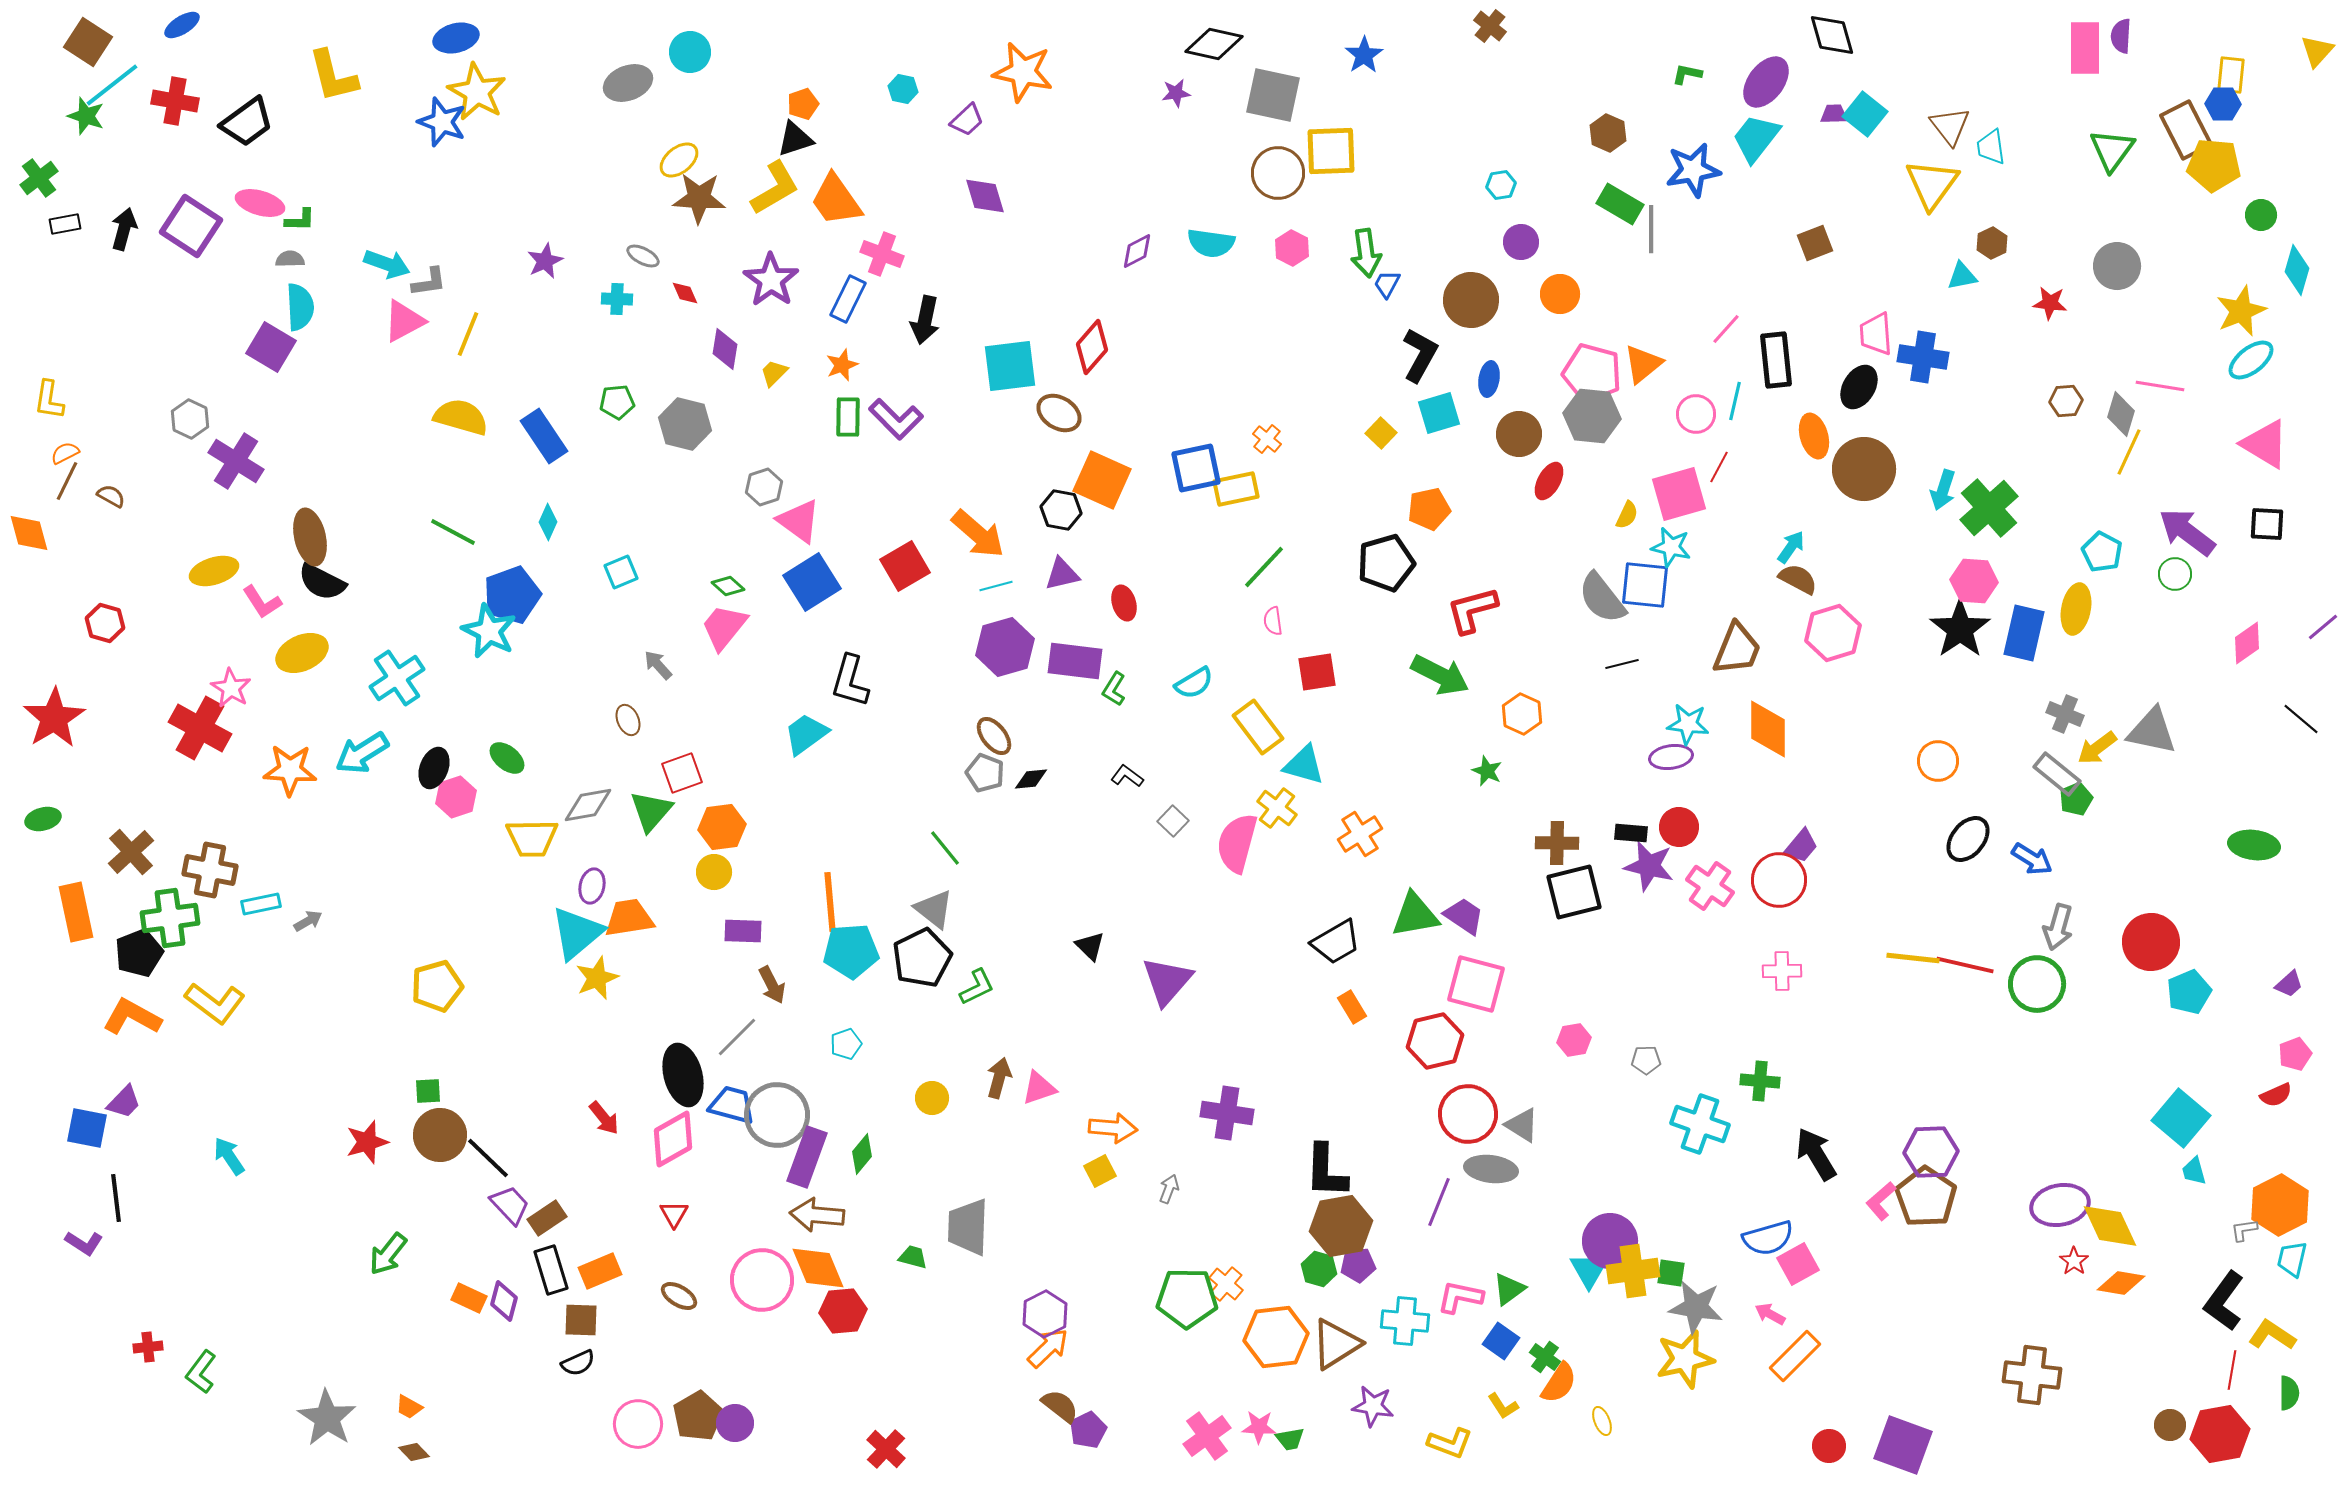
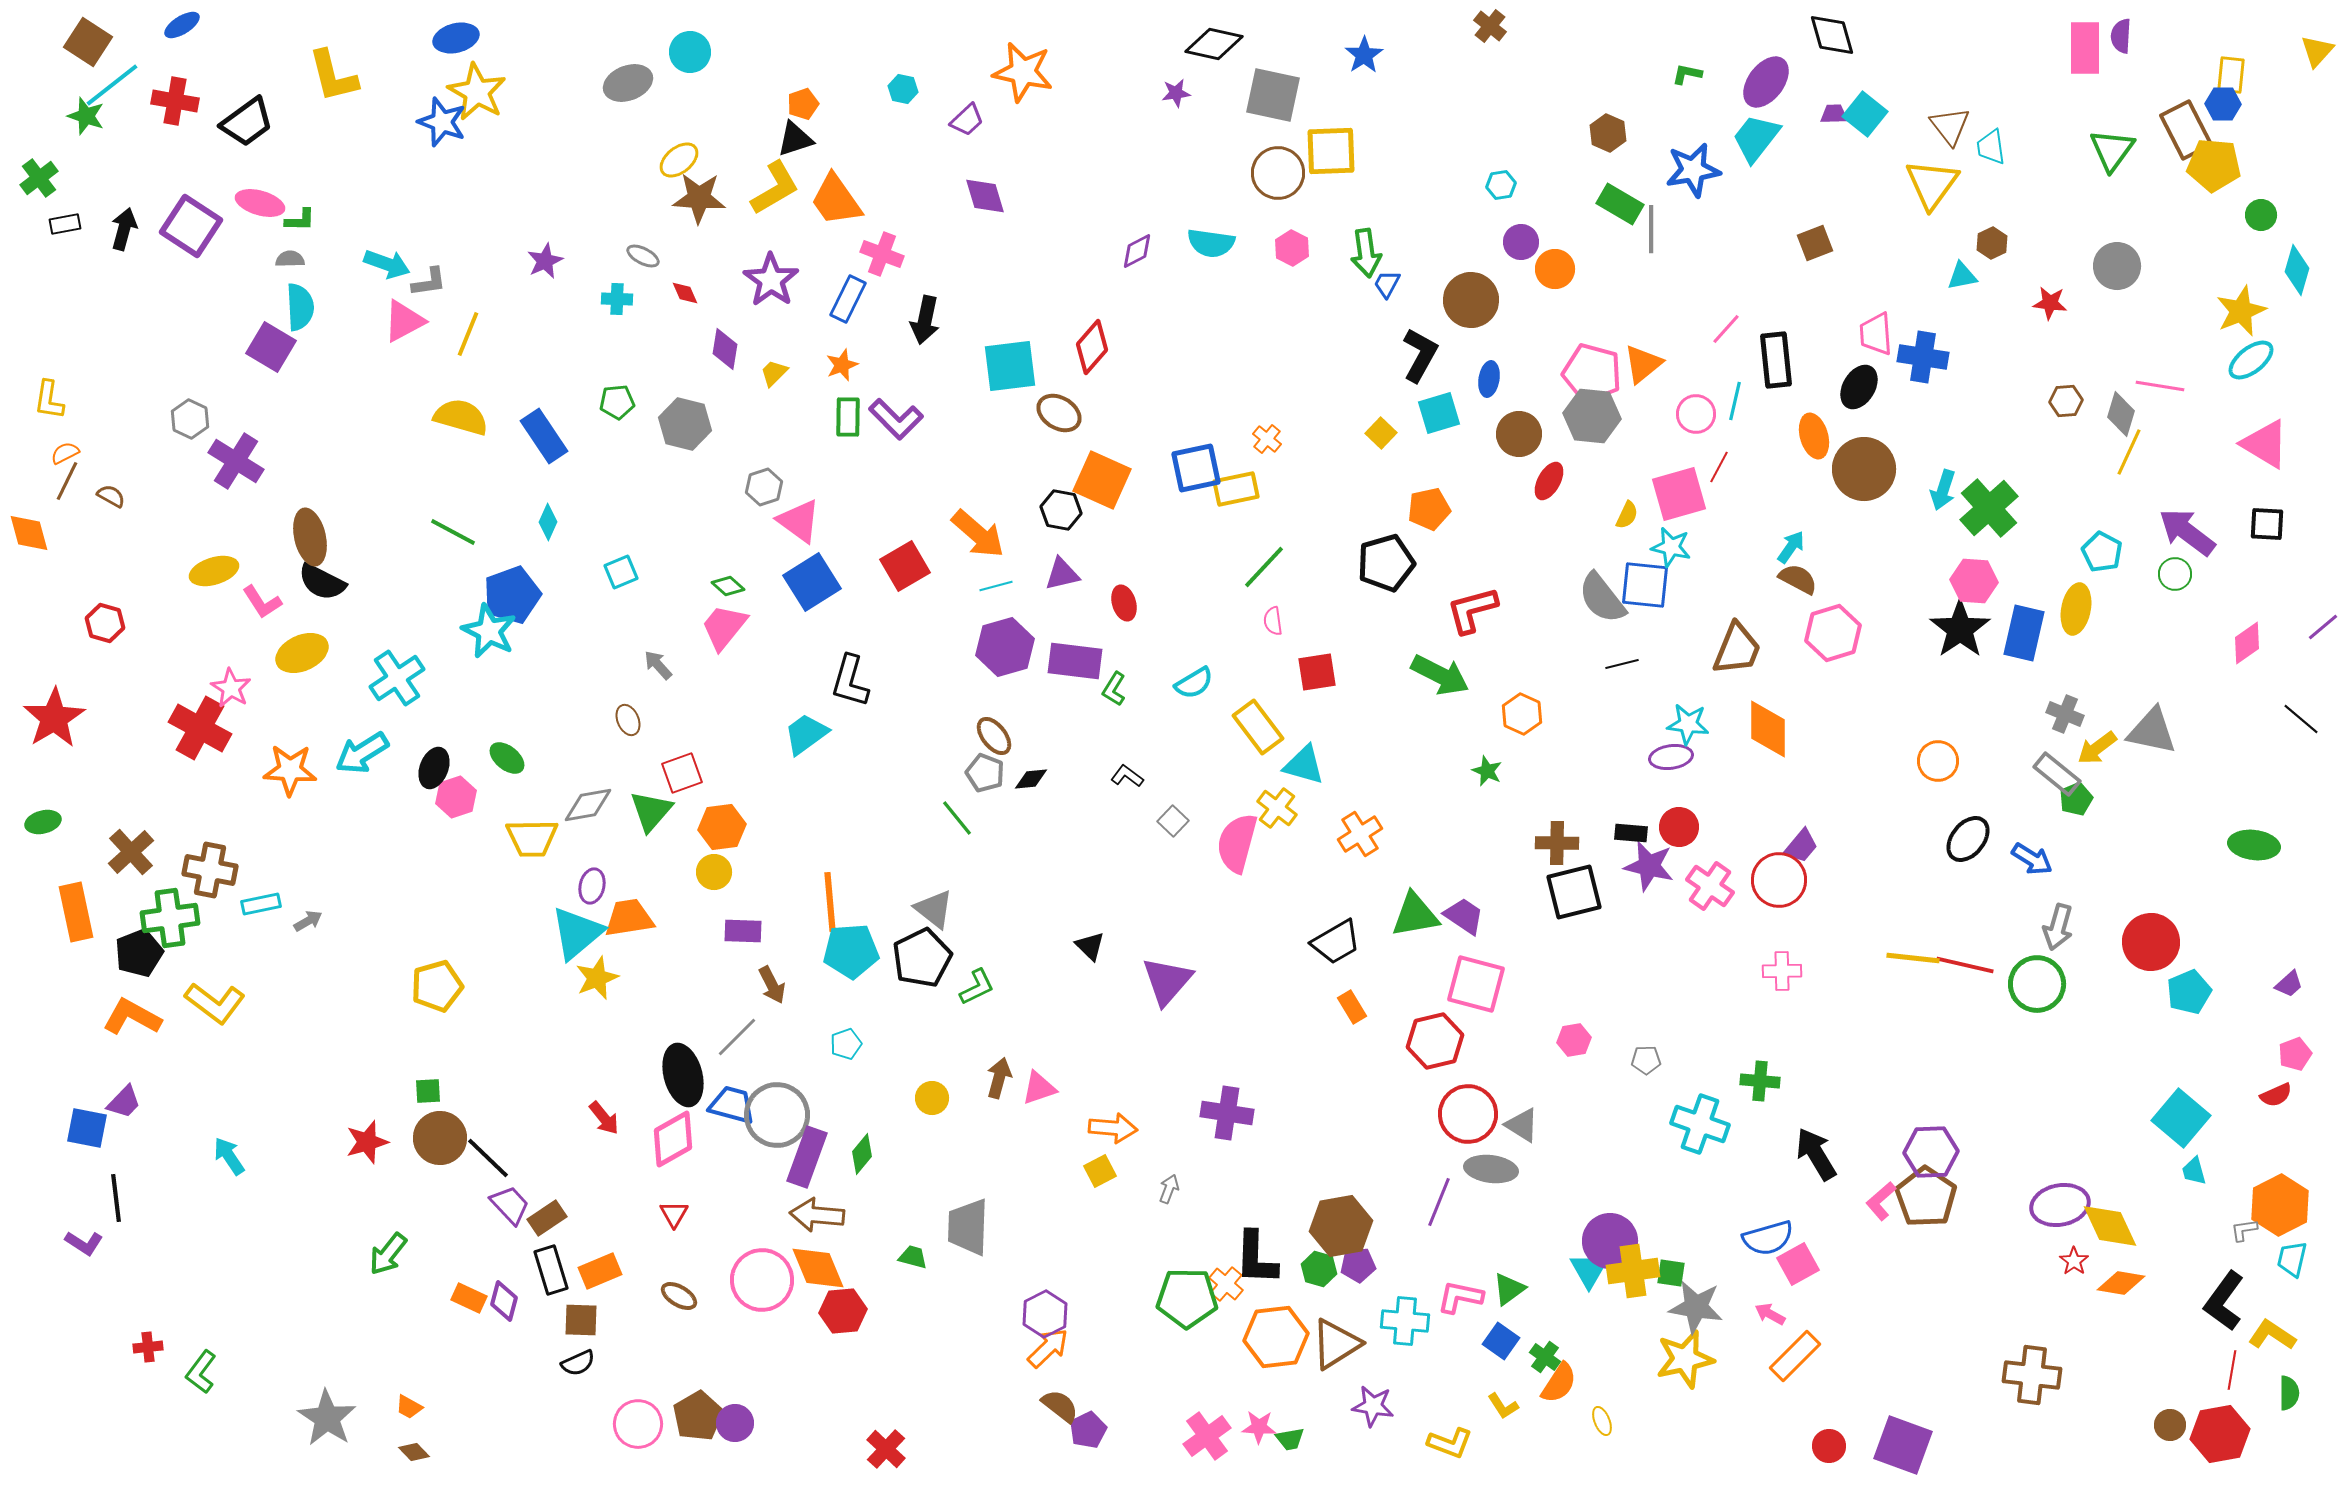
orange circle at (1560, 294): moved 5 px left, 25 px up
green ellipse at (43, 819): moved 3 px down
green line at (945, 848): moved 12 px right, 30 px up
brown circle at (440, 1135): moved 3 px down
black L-shape at (1326, 1171): moved 70 px left, 87 px down
